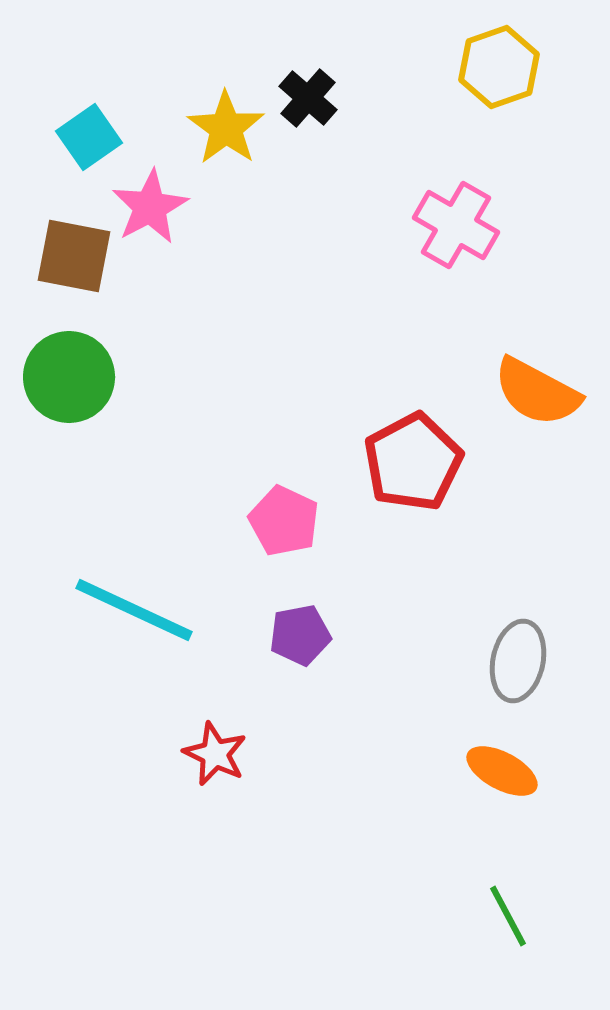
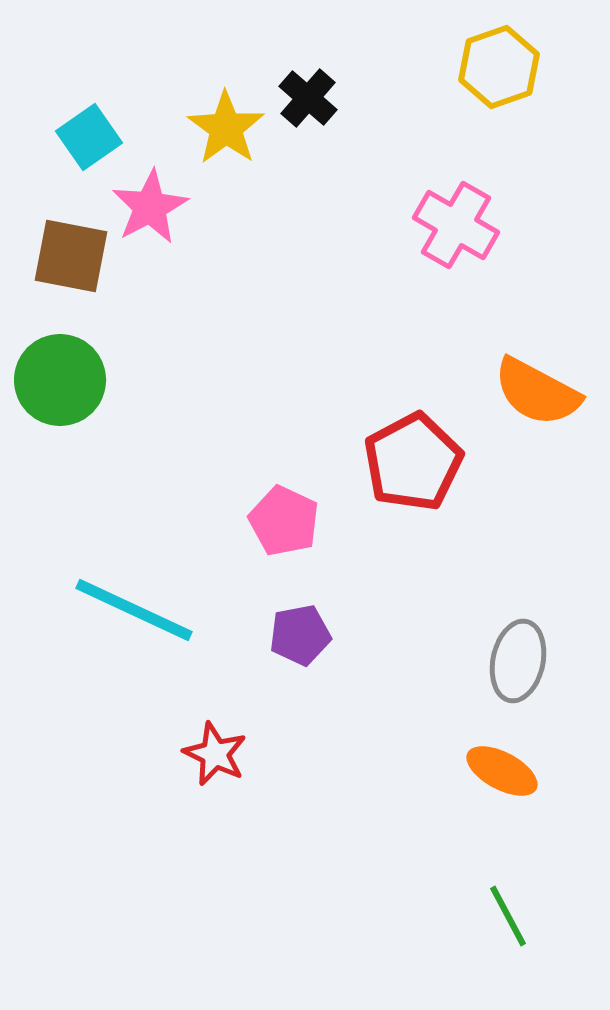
brown square: moved 3 px left
green circle: moved 9 px left, 3 px down
